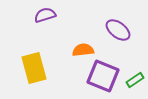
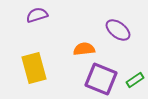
purple semicircle: moved 8 px left
orange semicircle: moved 1 px right, 1 px up
purple square: moved 2 px left, 3 px down
